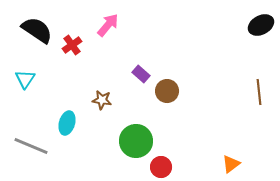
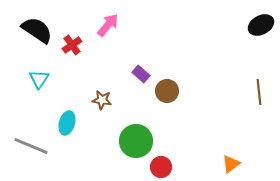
cyan triangle: moved 14 px right
